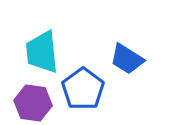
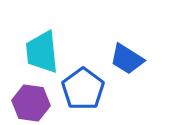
purple hexagon: moved 2 px left
